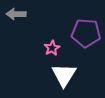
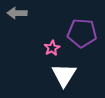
gray arrow: moved 1 px right, 1 px up
purple pentagon: moved 4 px left
